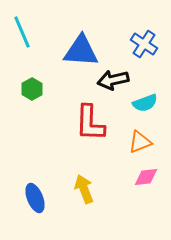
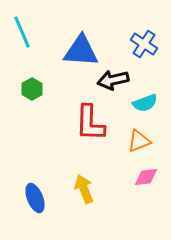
orange triangle: moved 1 px left, 1 px up
